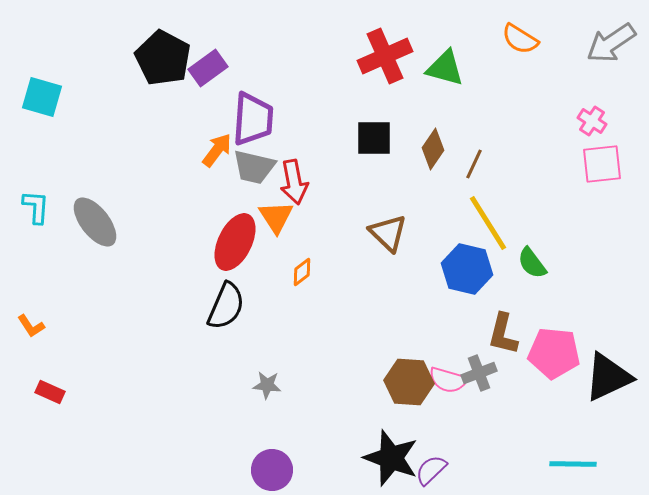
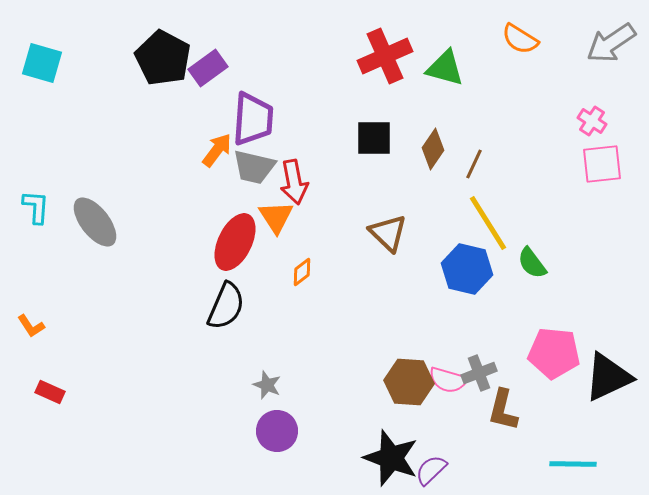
cyan square: moved 34 px up
brown L-shape: moved 76 px down
gray star: rotated 16 degrees clockwise
purple circle: moved 5 px right, 39 px up
